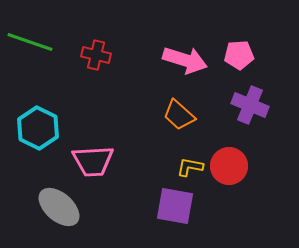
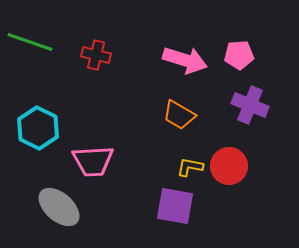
orange trapezoid: rotated 12 degrees counterclockwise
